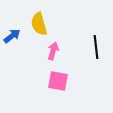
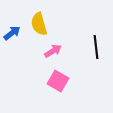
blue arrow: moved 3 px up
pink arrow: rotated 42 degrees clockwise
pink square: rotated 20 degrees clockwise
